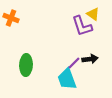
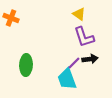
yellow triangle: moved 14 px left
purple L-shape: moved 2 px right, 11 px down
